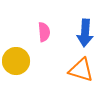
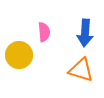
yellow circle: moved 3 px right, 6 px up
